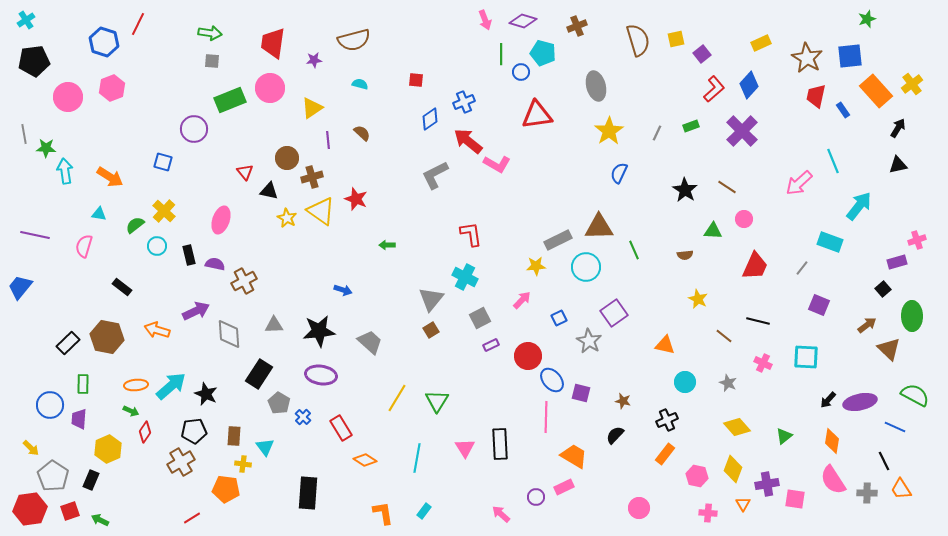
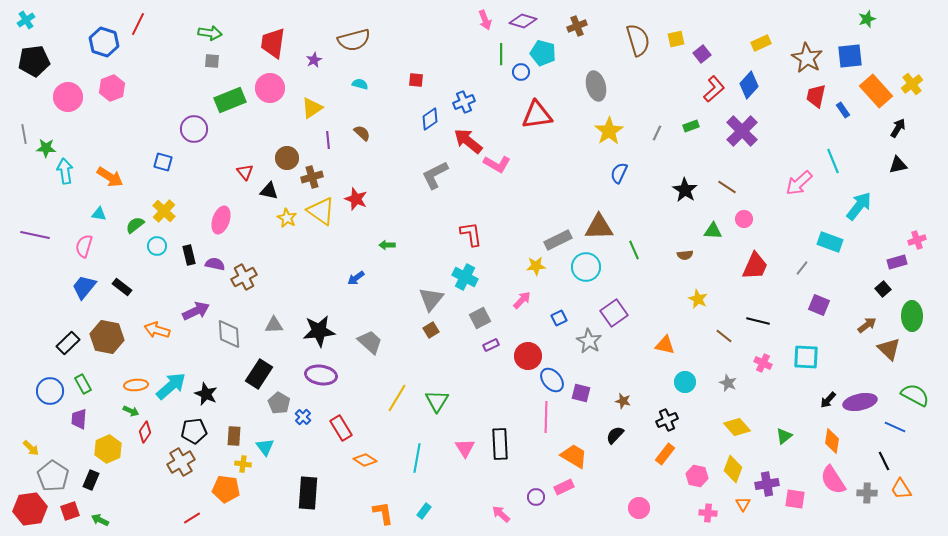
purple star at (314, 60): rotated 21 degrees counterclockwise
brown cross at (244, 281): moved 4 px up
blue trapezoid at (20, 287): moved 64 px right
blue arrow at (343, 290): moved 13 px right, 12 px up; rotated 126 degrees clockwise
green rectangle at (83, 384): rotated 30 degrees counterclockwise
blue circle at (50, 405): moved 14 px up
